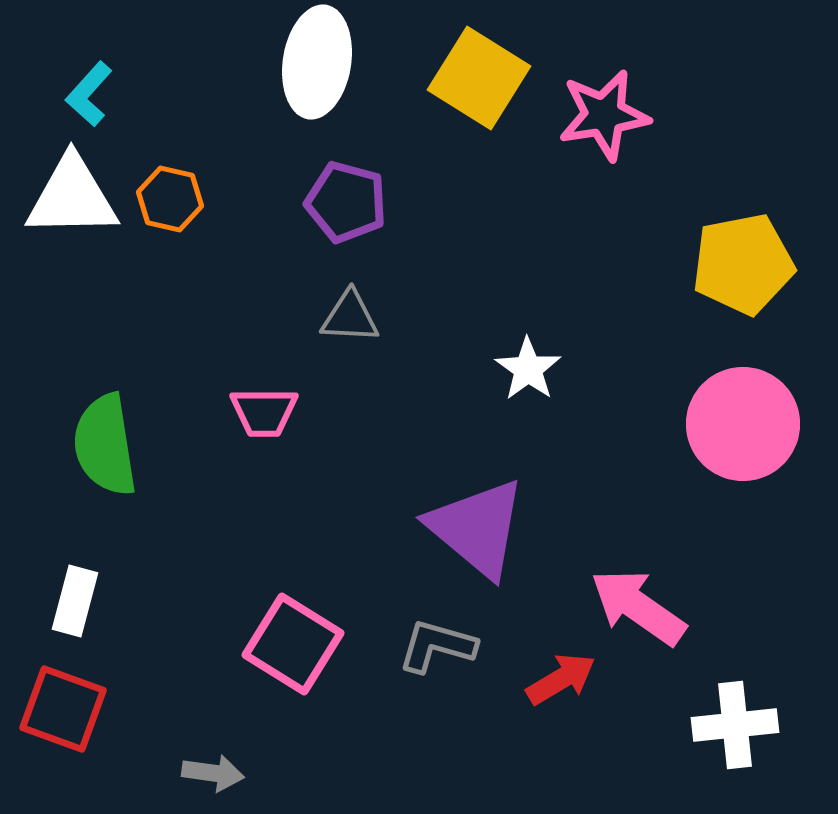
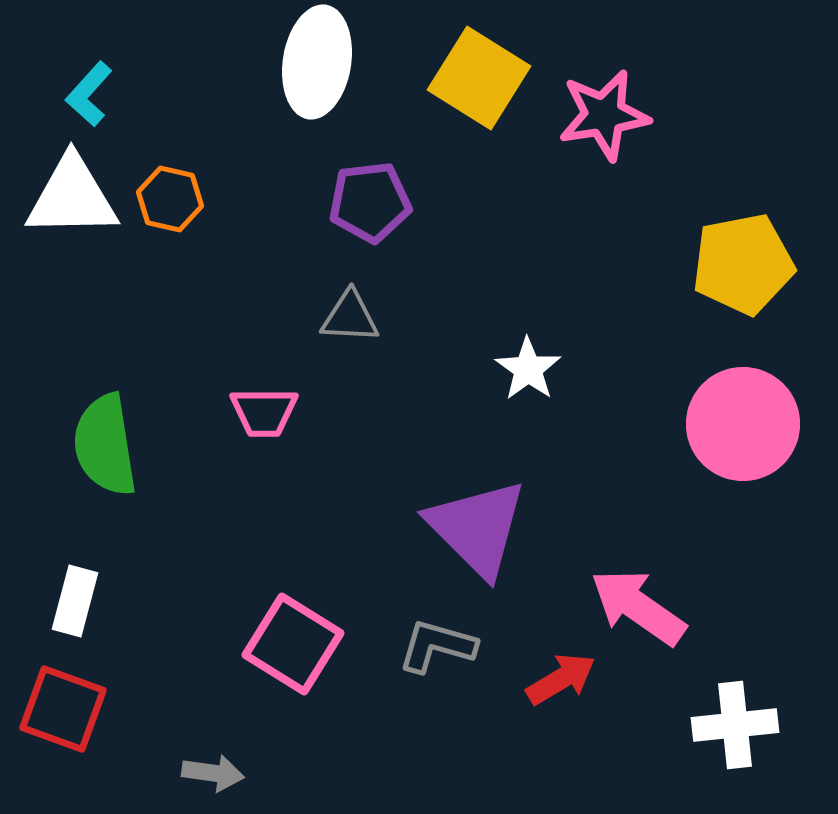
purple pentagon: moved 24 px right; rotated 22 degrees counterclockwise
purple triangle: rotated 5 degrees clockwise
